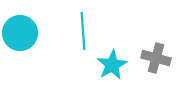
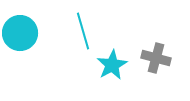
cyan line: rotated 12 degrees counterclockwise
